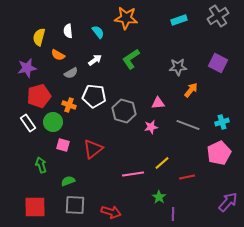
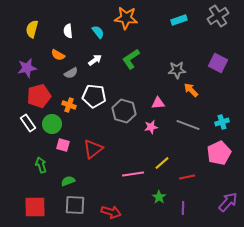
yellow semicircle: moved 7 px left, 8 px up
gray star: moved 1 px left, 3 px down
orange arrow: rotated 84 degrees counterclockwise
green circle: moved 1 px left, 2 px down
purple line: moved 10 px right, 6 px up
